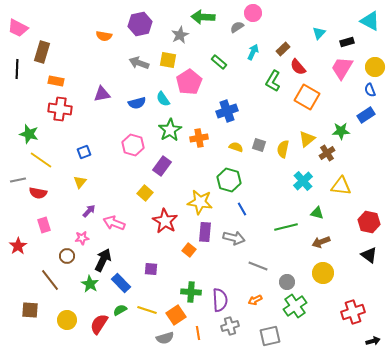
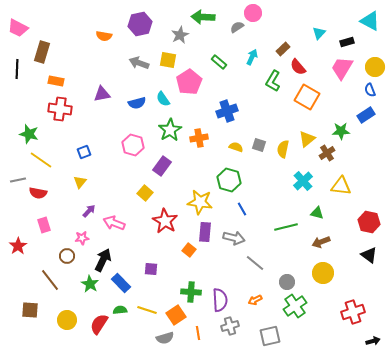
cyan arrow at (253, 52): moved 1 px left, 5 px down
gray line at (258, 266): moved 3 px left, 3 px up; rotated 18 degrees clockwise
green semicircle at (120, 310): rotated 24 degrees clockwise
